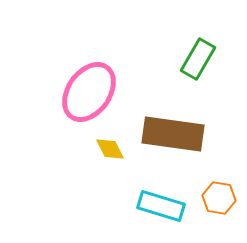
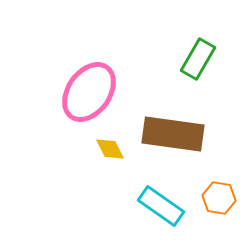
cyan rectangle: rotated 18 degrees clockwise
